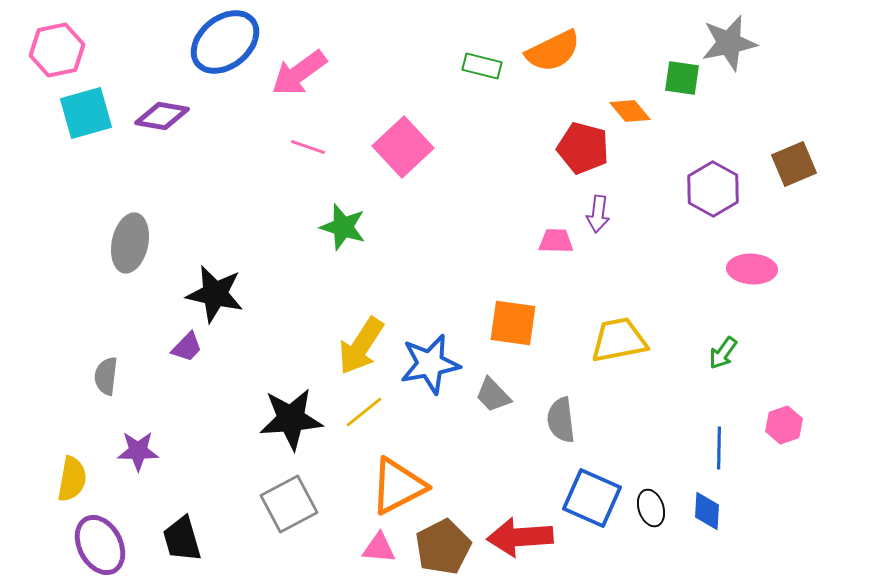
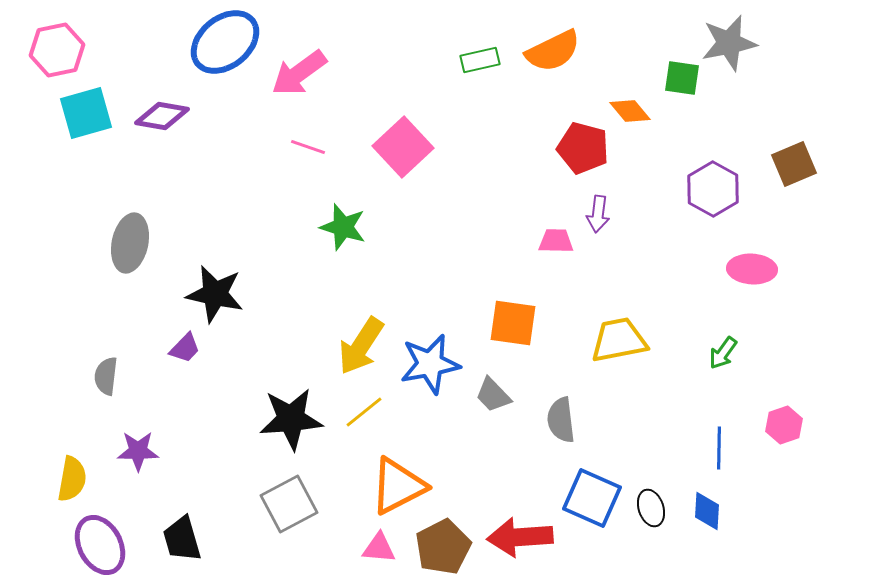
green rectangle at (482, 66): moved 2 px left, 6 px up; rotated 27 degrees counterclockwise
purple trapezoid at (187, 347): moved 2 px left, 1 px down
